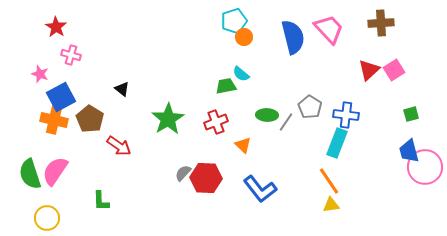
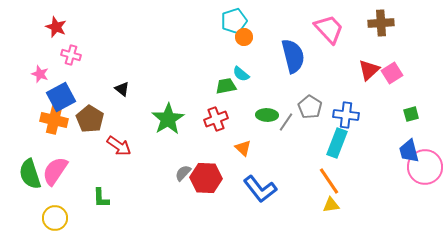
red star: rotated 10 degrees counterclockwise
blue semicircle: moved 19 px down
pink square: moved 2 px left, 3 px down
red cross: moved 3 px up
orange triangle: moved 3 px down
green L-shape: moved 3 px up
yellow circle: moved 8 px right
